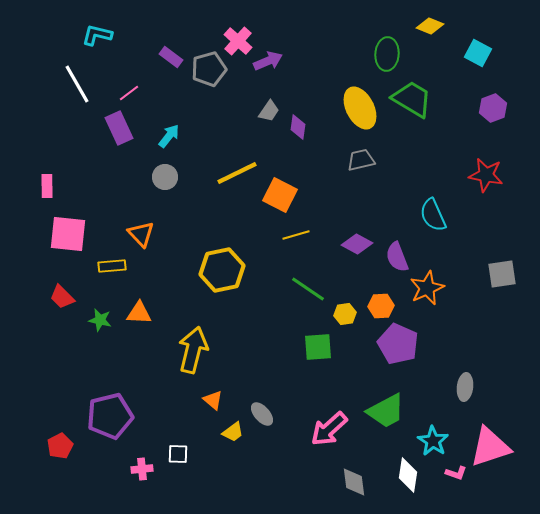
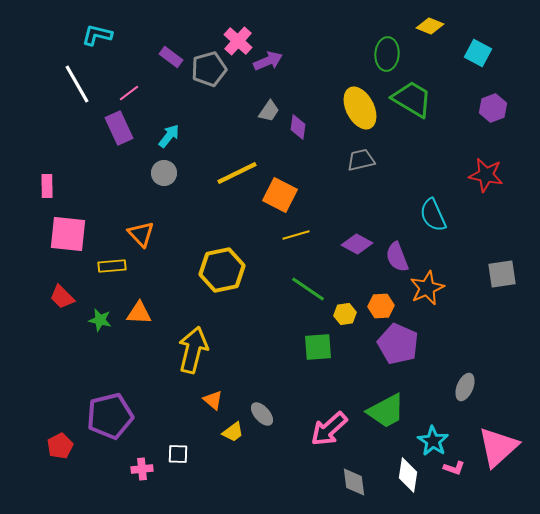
gray circle at (165, 177): moved 1 px left, 4 px up
gray ellipse at (465, 387): rotated 16 degrees clockwise
pink triangle at (490, 447): moved 8 px right; rotated 24 degrees counterclockwise
pink L-shape at (456, 473): moved 2 px left, 5 px up
